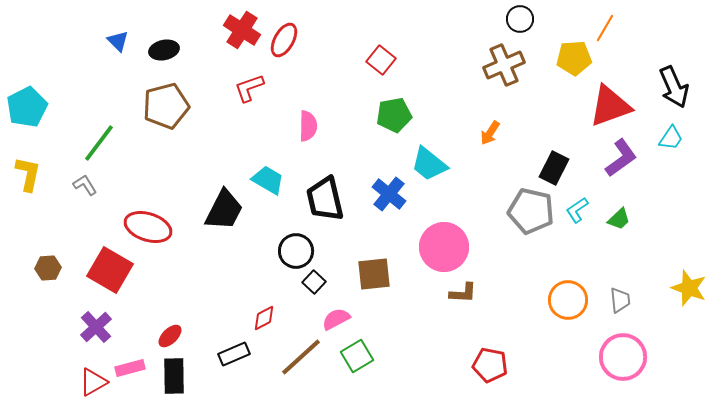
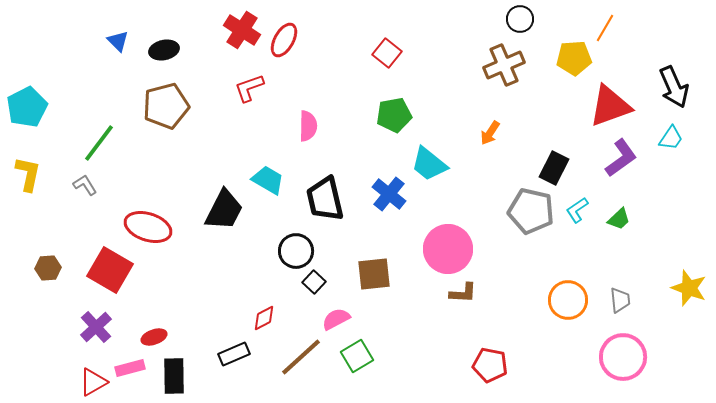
red square at (381, 60): moved 6 px right, 7 px up
pink circle at (444, 247): moved 4 px right, 2 px down
red ellipse at (170, 336): moved 16 px left, 1 px down; rotated 25 degrees clockwise
